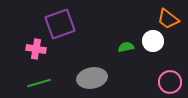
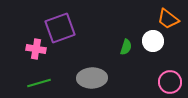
purple square: moved 4 px down
green semicircle: rotated 119 degrees clockwise
gray ellipse: rotated 8 degrees clockwise
